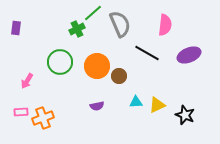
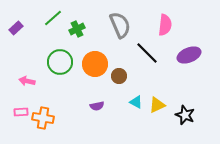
green line: moved 40 px left, 5 px down
gray semicircle: moved 1 px down
purple rectangle: rotated 40 degrees clockwise
black line: rotated 15 degrees clockwise
orange circle: moved 2 px left, 2 px up
pink arrow: rotated 70 degrees clockwise
cyan triangle: rotated 32 degrees clockwise
orange cross: rotated 30 degrees clockwise
